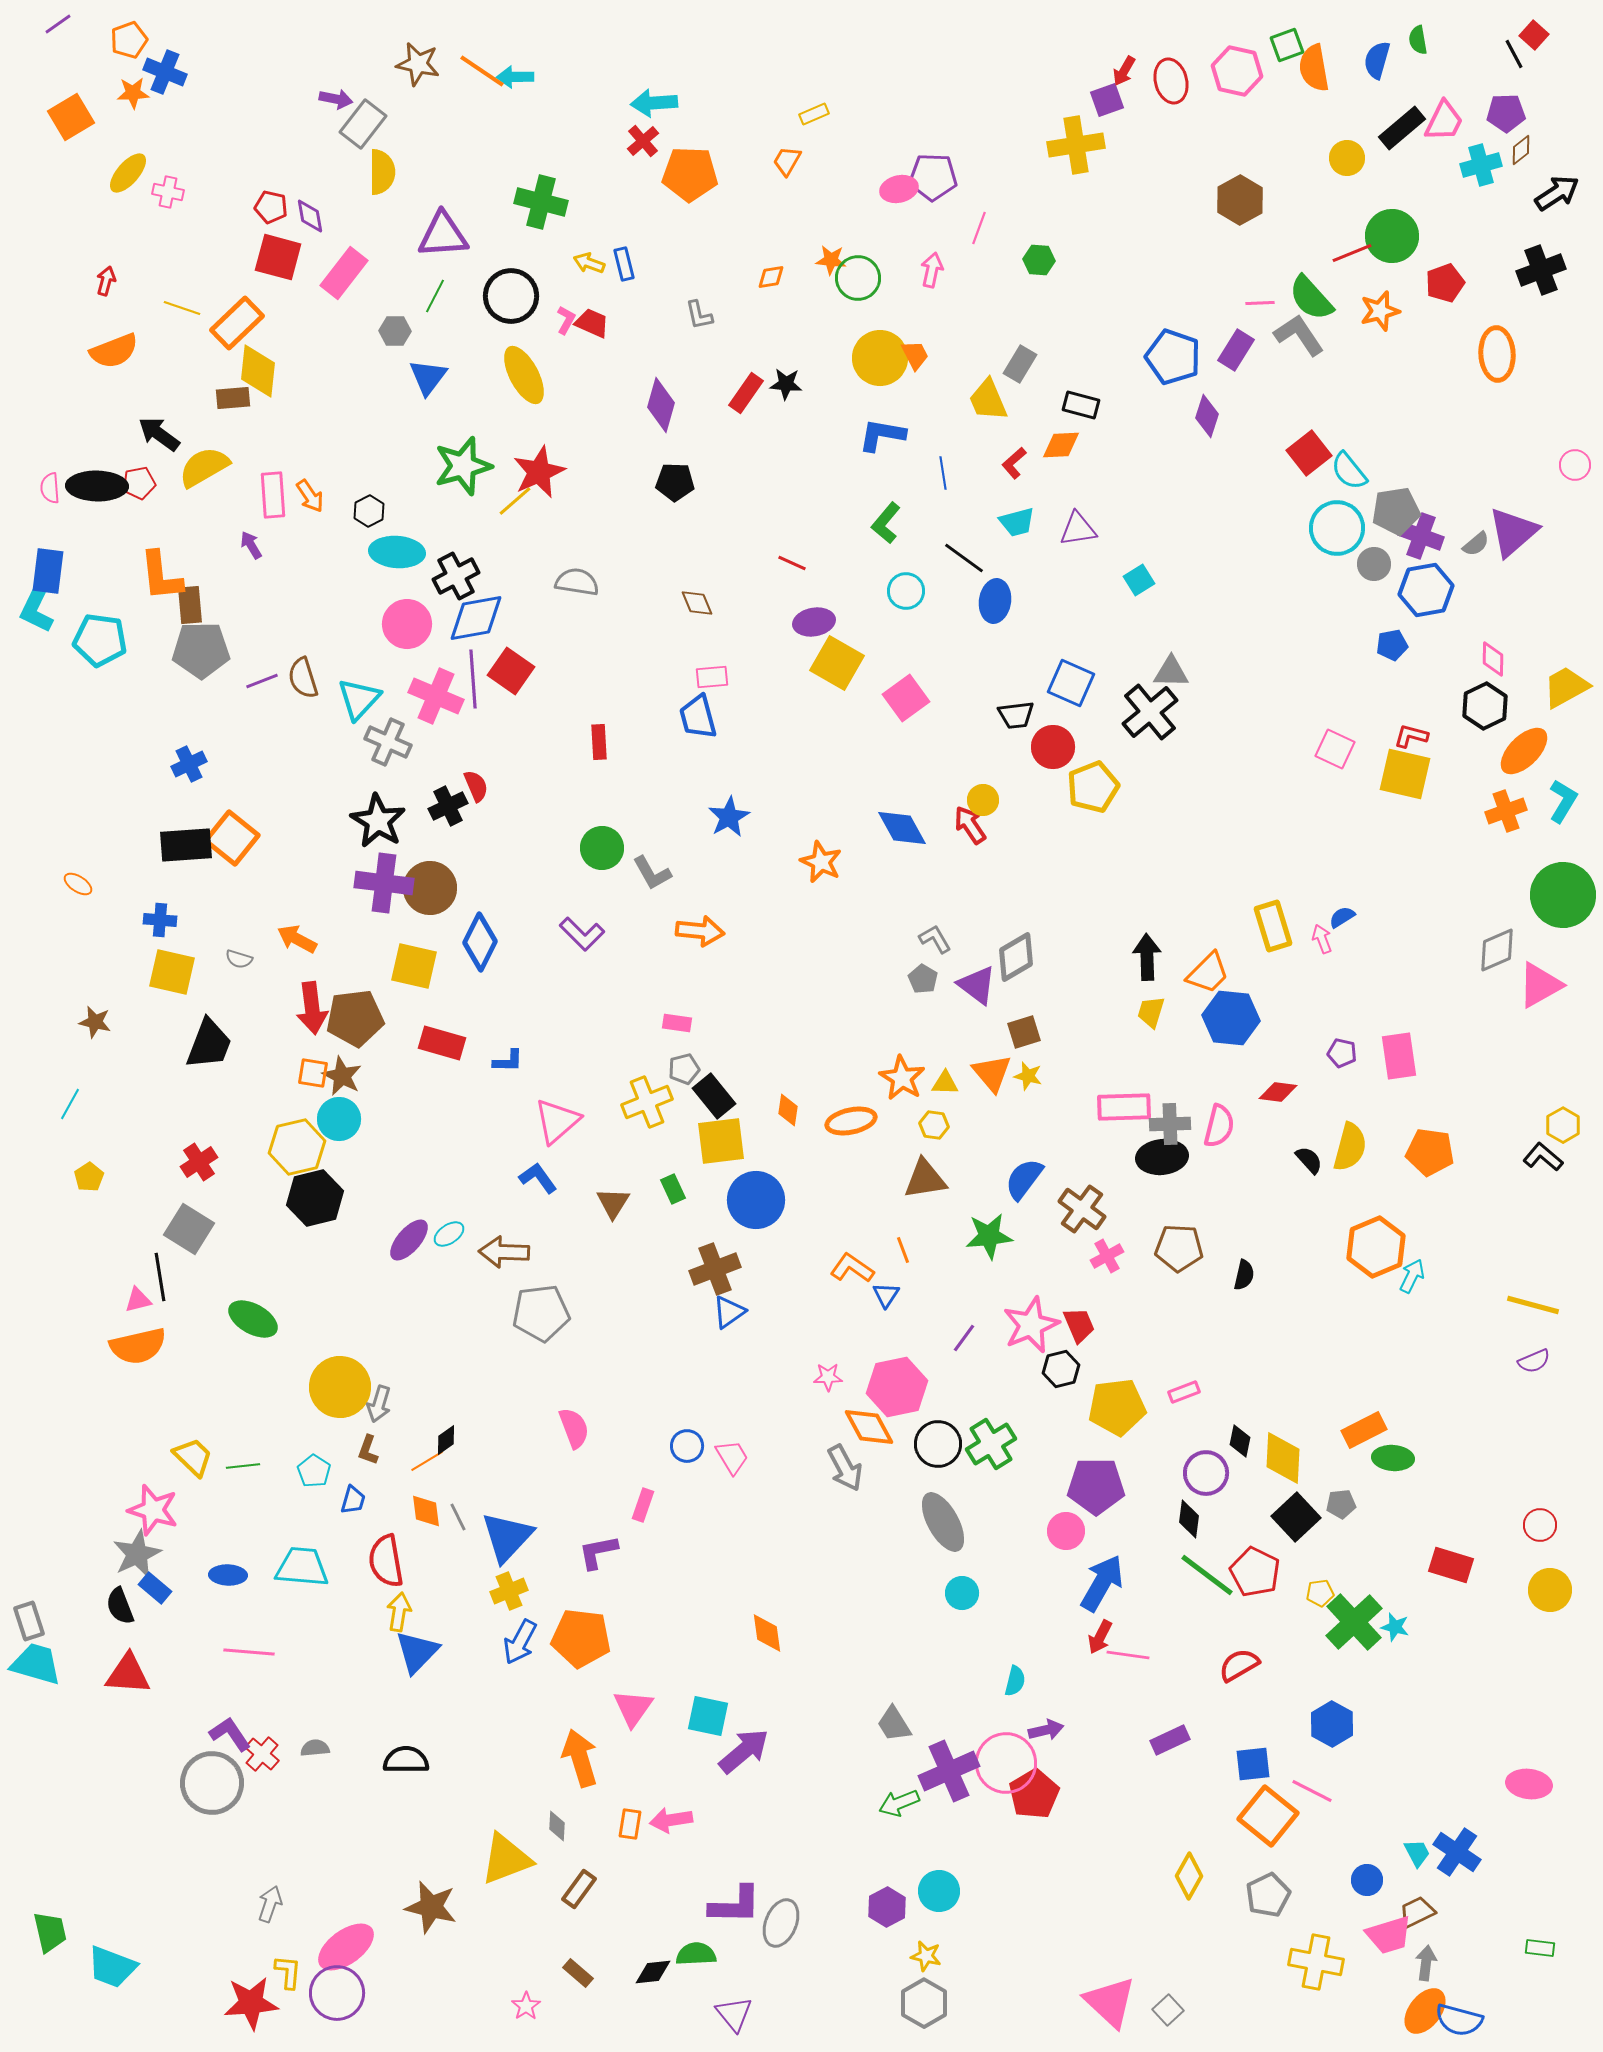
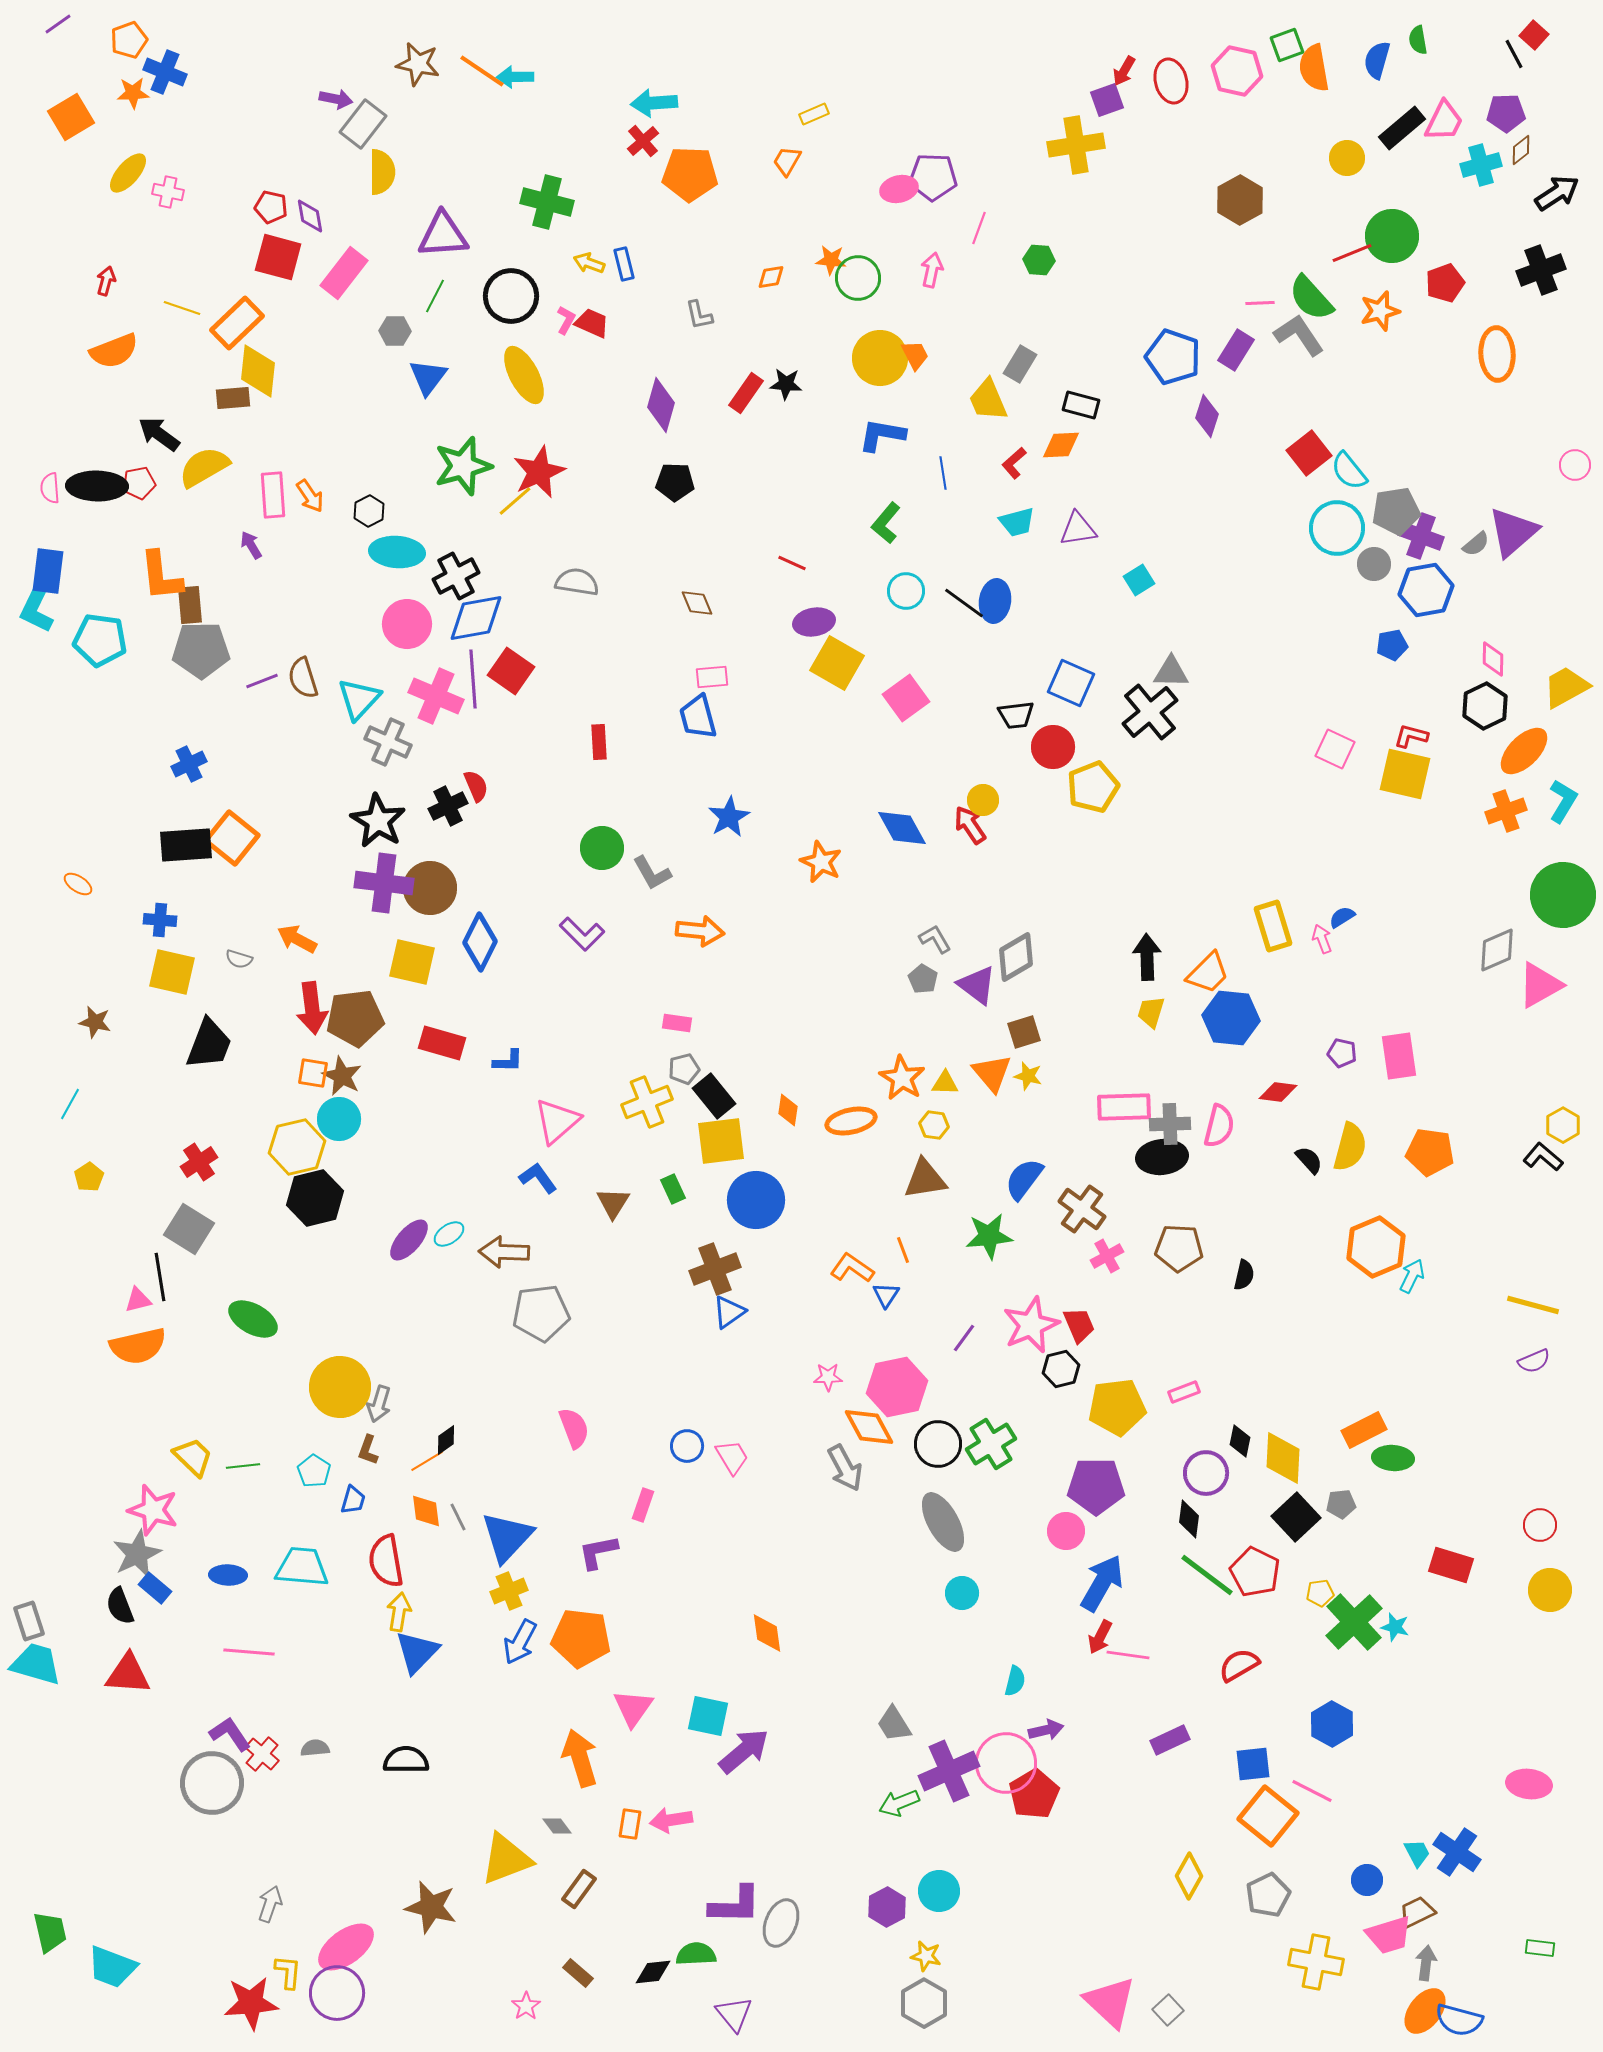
green cross at (541, 202): moved 6 px right
black line at (964, 558): moved 45 px down
yellow square at (414, 966): moved 2 px left, 4 px up
gray diamond at (557, 1826): rotated 40 degrees counterclockwise
